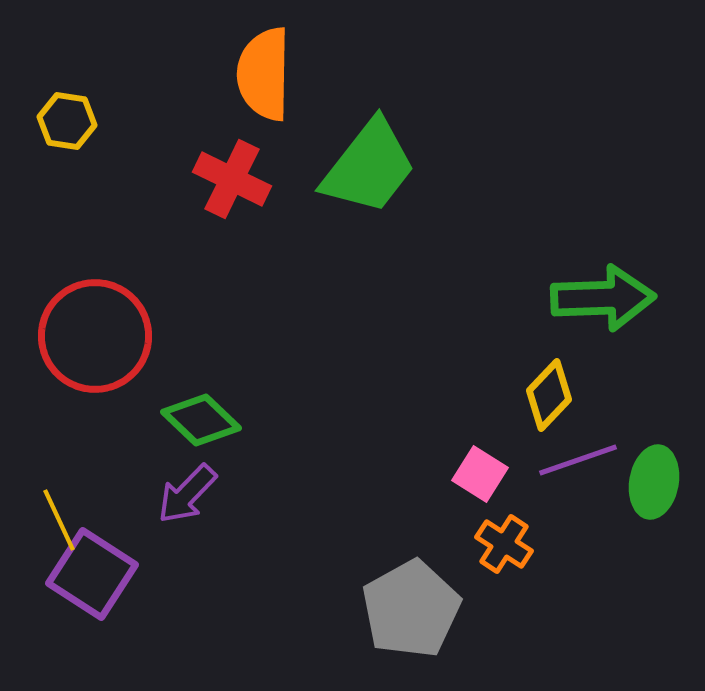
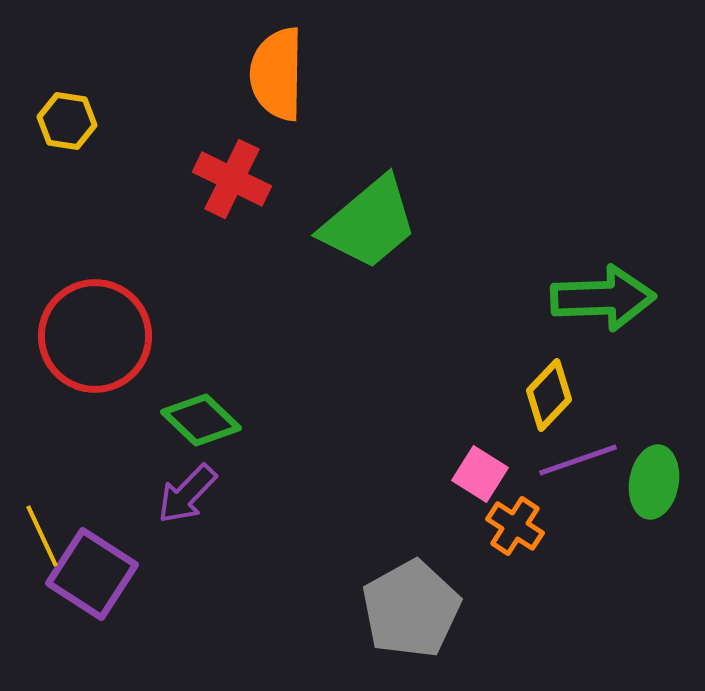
orange semicircle: moved 13 px right
green trapezoid: moved 56 px down; rotated 12 degrees clockwise
yellow line: moved 17 px left, 16 px down
orange cross: moved 11 px right, 18 px up
